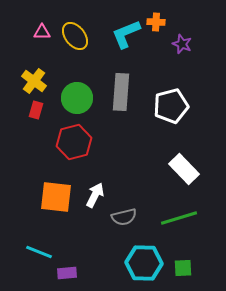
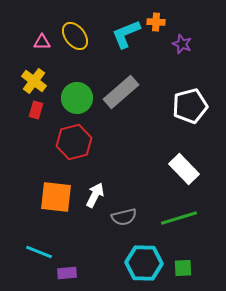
pink triangle: moved 10 px down
gray rectangle: rotated 45 degrees clockwise
white pentagon: moved 19 px right
